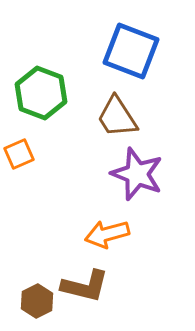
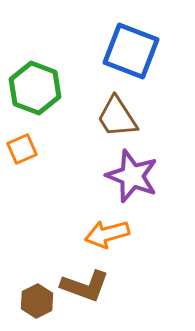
green hexagon: moved 6 px left, 5 px up
orange square: moved 3 px right, 5 px up
purple star: moved 5 px left, 2 px down
brown L-shape: rotated 6 degrees clockwise
